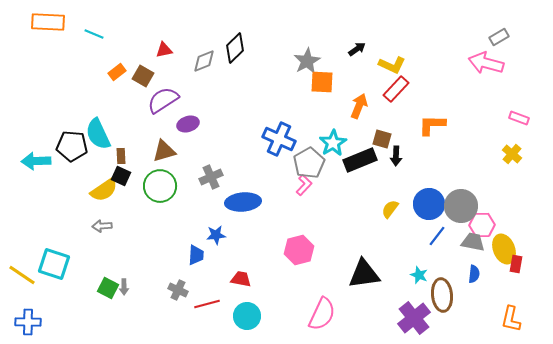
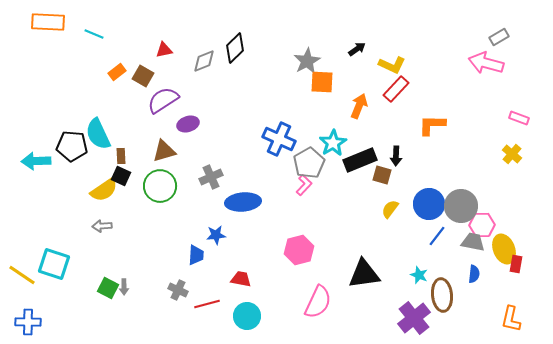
brown square at (382, 139): moved 36 px down
pink semicircle at (322, 314): moved 4 px left, 12 px up
